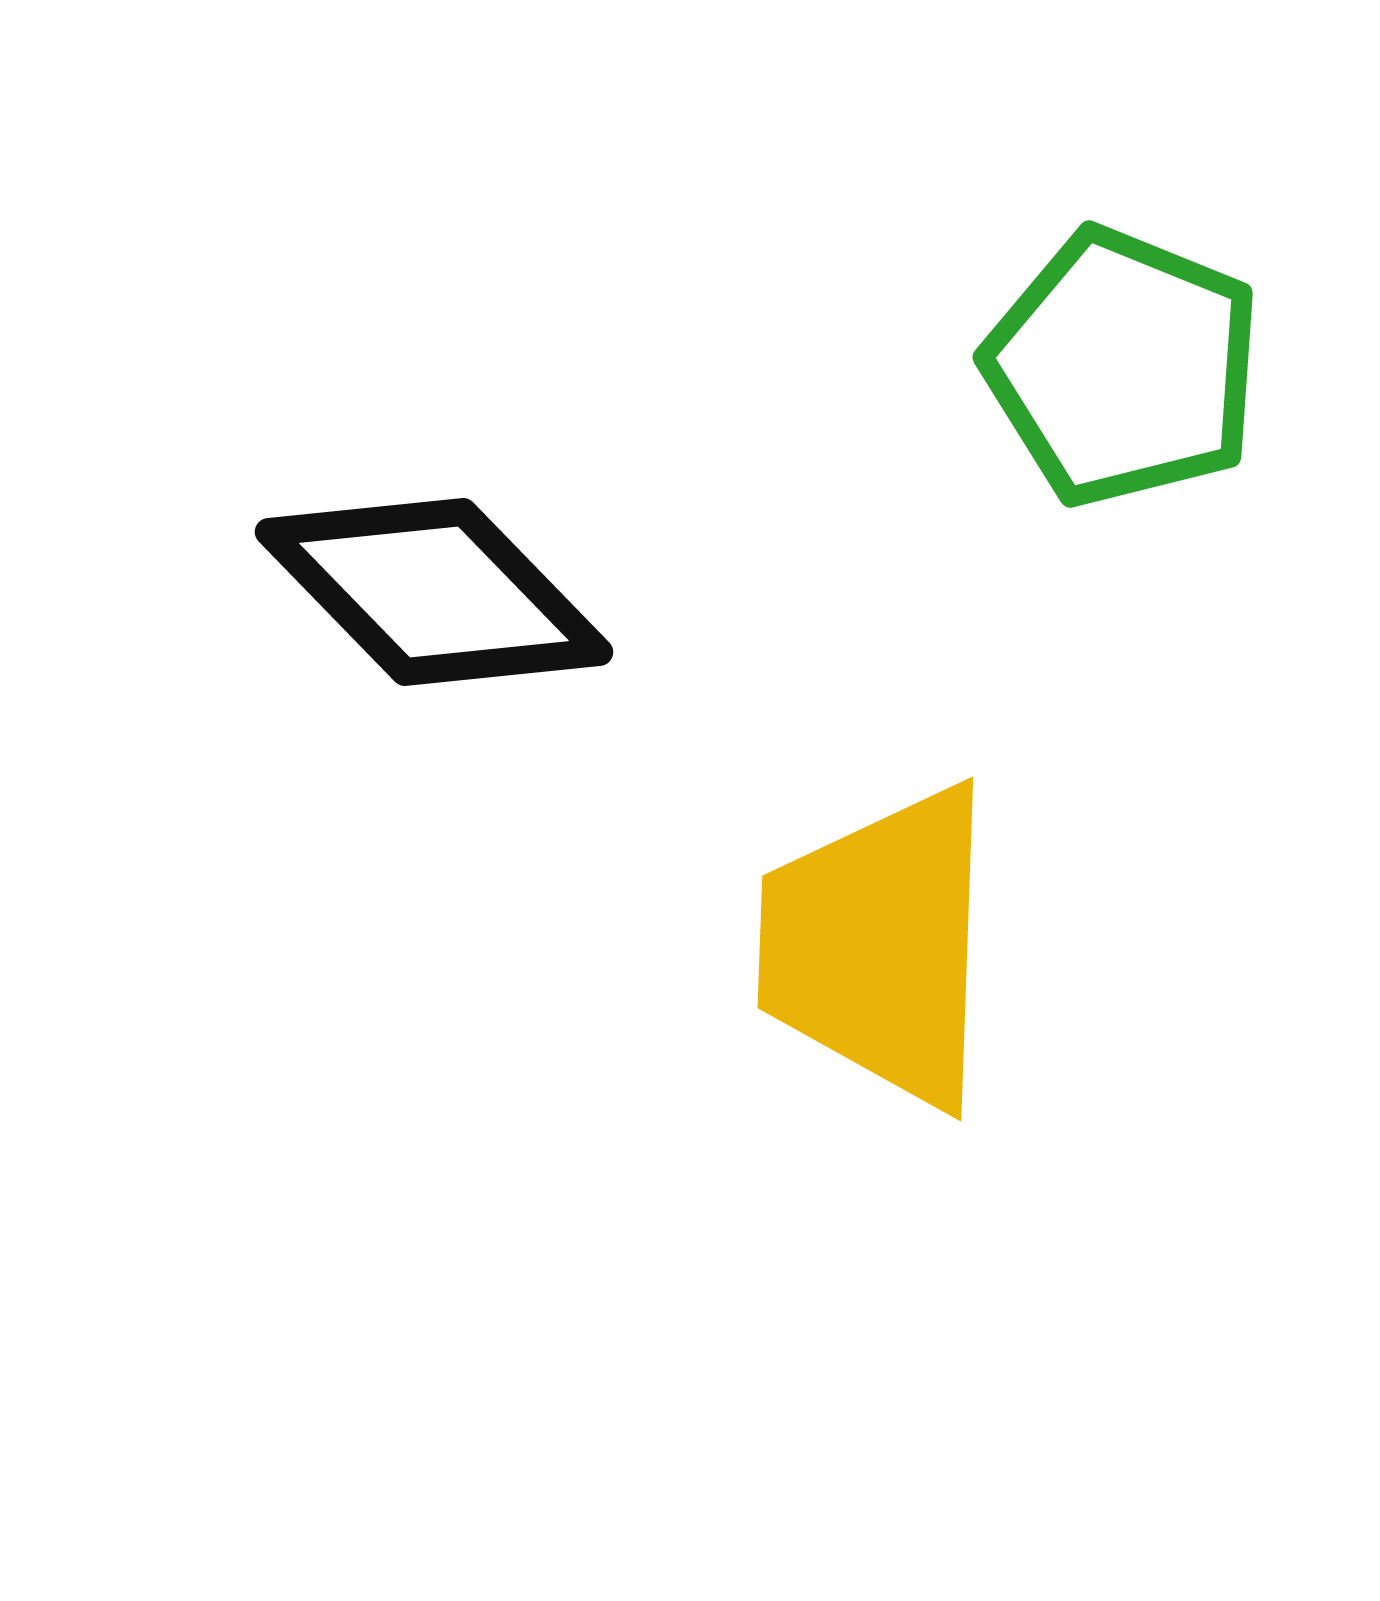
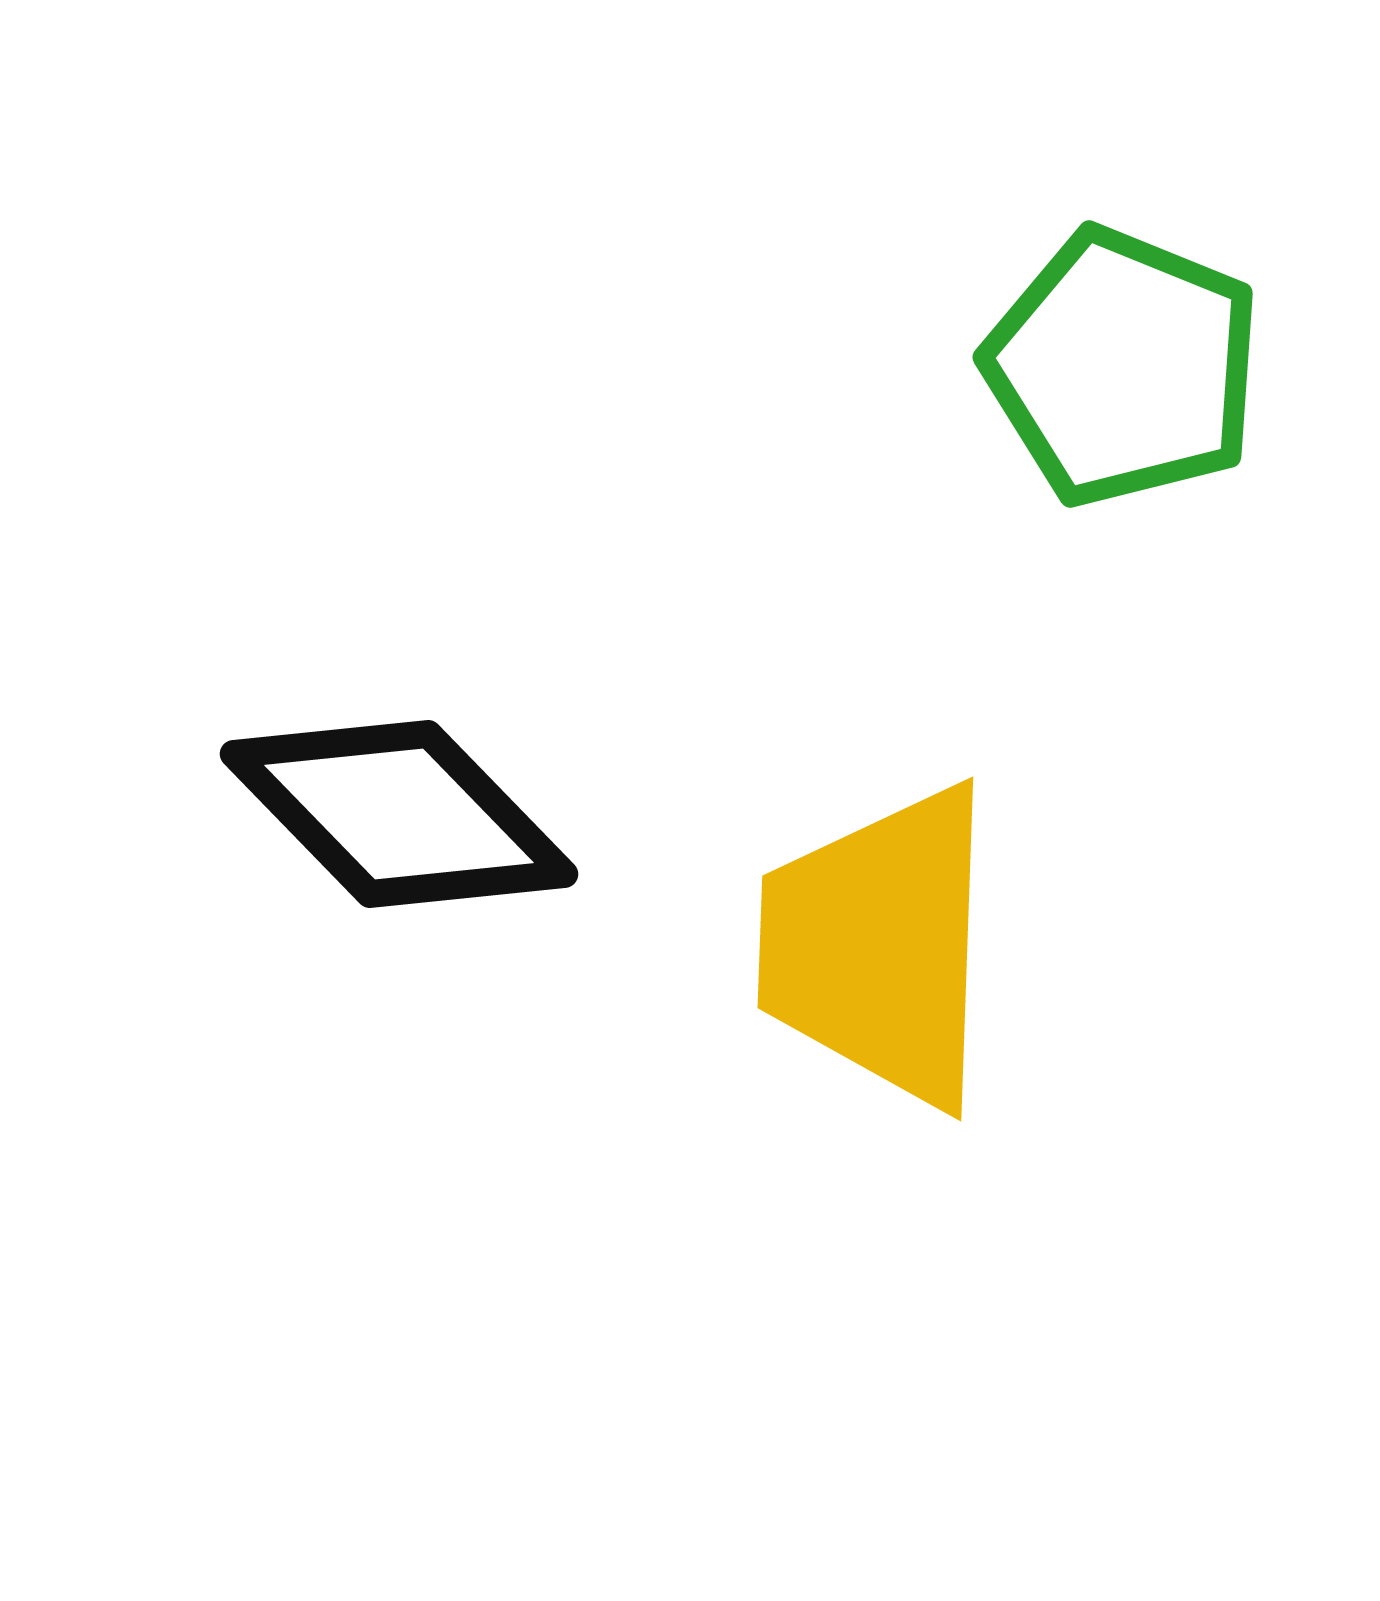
black diamond: moved 35 px left, 222 px down
